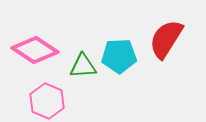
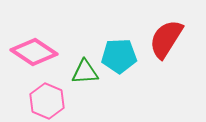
pink diamond: moved 1 px left, 2 px down
green triangle: moved 2 px right, 6 px down
